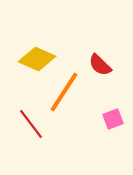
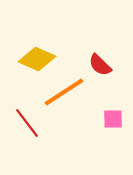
orange line: rotated 24 degrees clockwise
pink square: rotated 20 degrees clockwise
red line: moved 4 px left, 1 px up
